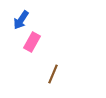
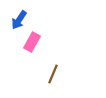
blue arrow: moved 2 px left
